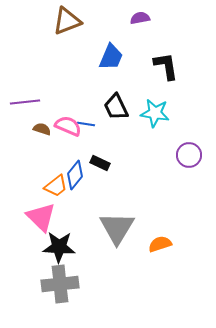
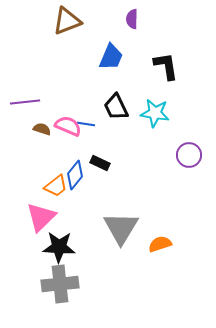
purple semicircle: moved 8 px left, 1 px down; rotated 78 degrees counterclockwise
pink triangle: rotated 32 degrees clockwise
gray triangle: moved 4 px right
